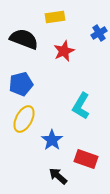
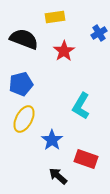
red star: rotated 10 degrees counterclockwise
